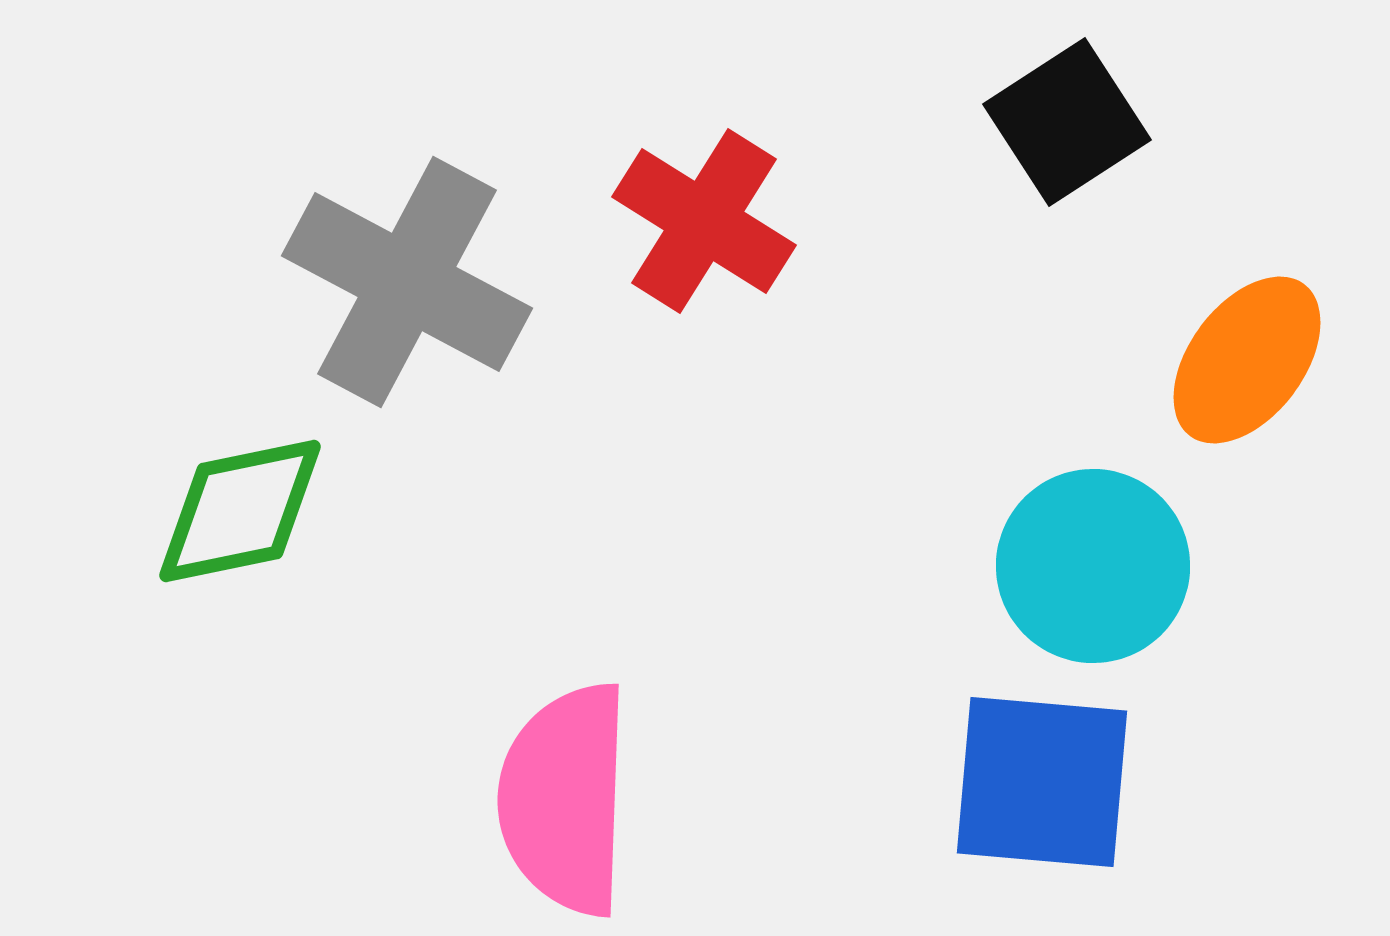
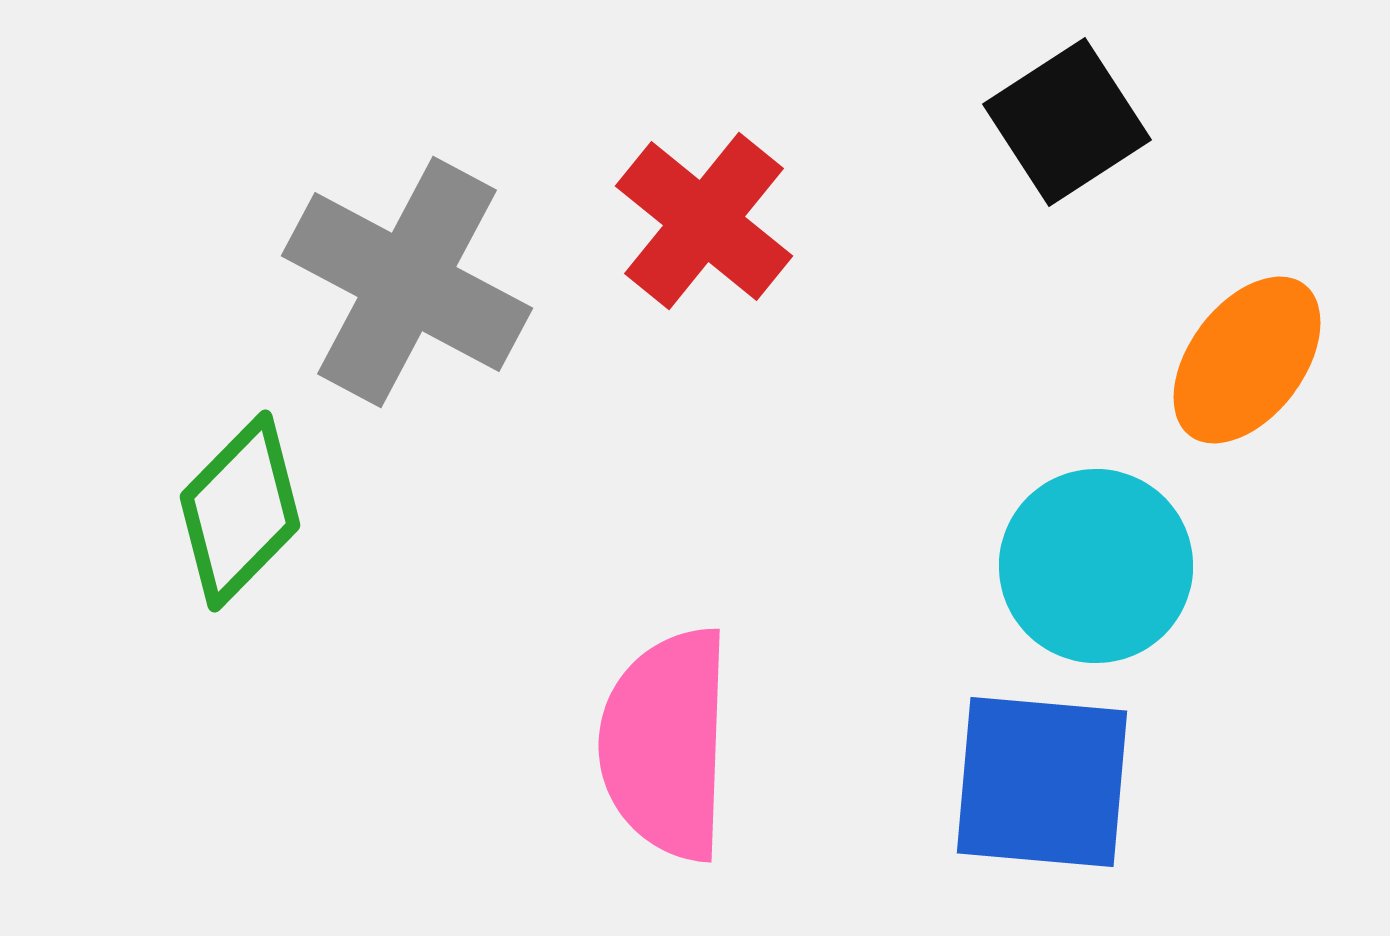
red cross: rotated 7 degrees clockwise
green diamond: rotated 34 degrees counterclockwise
cyan circle: moved 3 px right
pink semicircle: moved 101 px right, 55 px up
